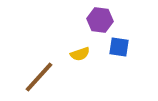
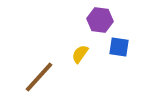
yellow semicircle: rotated 144 degrees clockwise
